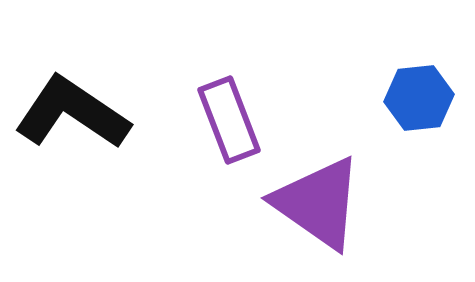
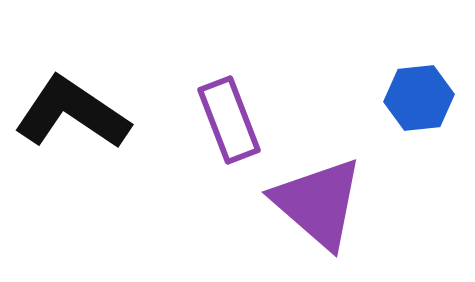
purple triangle: rotated 6 degrees clockwise
